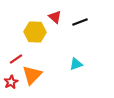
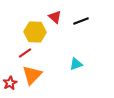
black line: moved 1 px right, 1 px up
red line: moved 9 px right, 6 px up
red star: moved 1 px left, 1 px down
